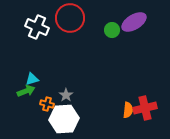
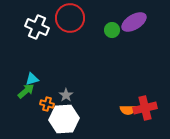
green arrow: rotated 18 degrees counterclockwise
orange semicircle: rotated 84 degrees clockwise
